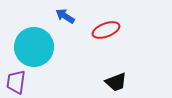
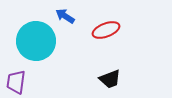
cyan circle: moved 2 px right, 6 px up
black trapezoid: moved 6 px left, 3 px up
